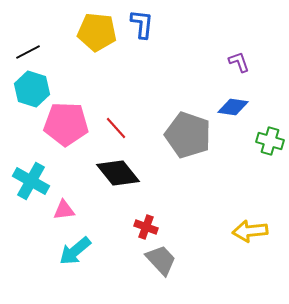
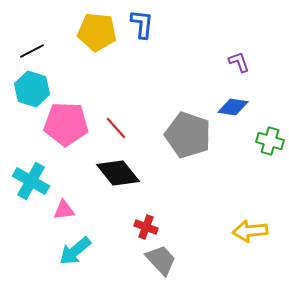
black line: moved 4 px right, 1 px up
